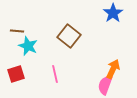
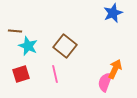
blue star: rotated 12 degrees clockwise
brown line: moved 2 px left
brown square: moved 4 px left, 10 px down
orange arrow: moved 2 px right
red square: moved 5 px right
pink semicircle: moved 3 px up
